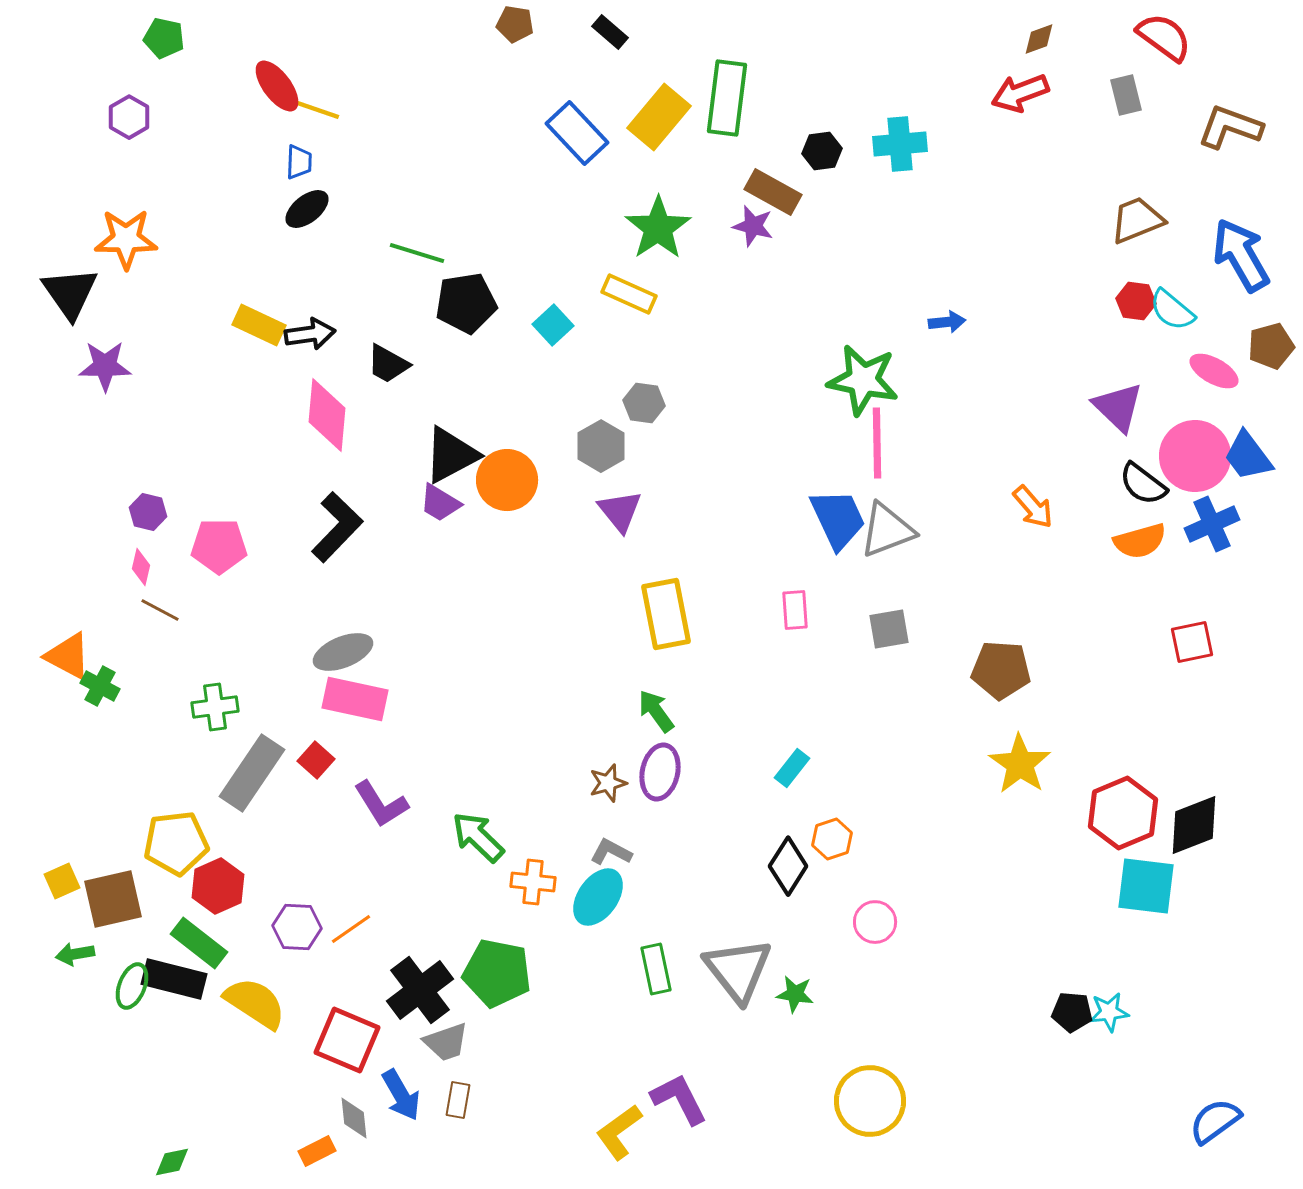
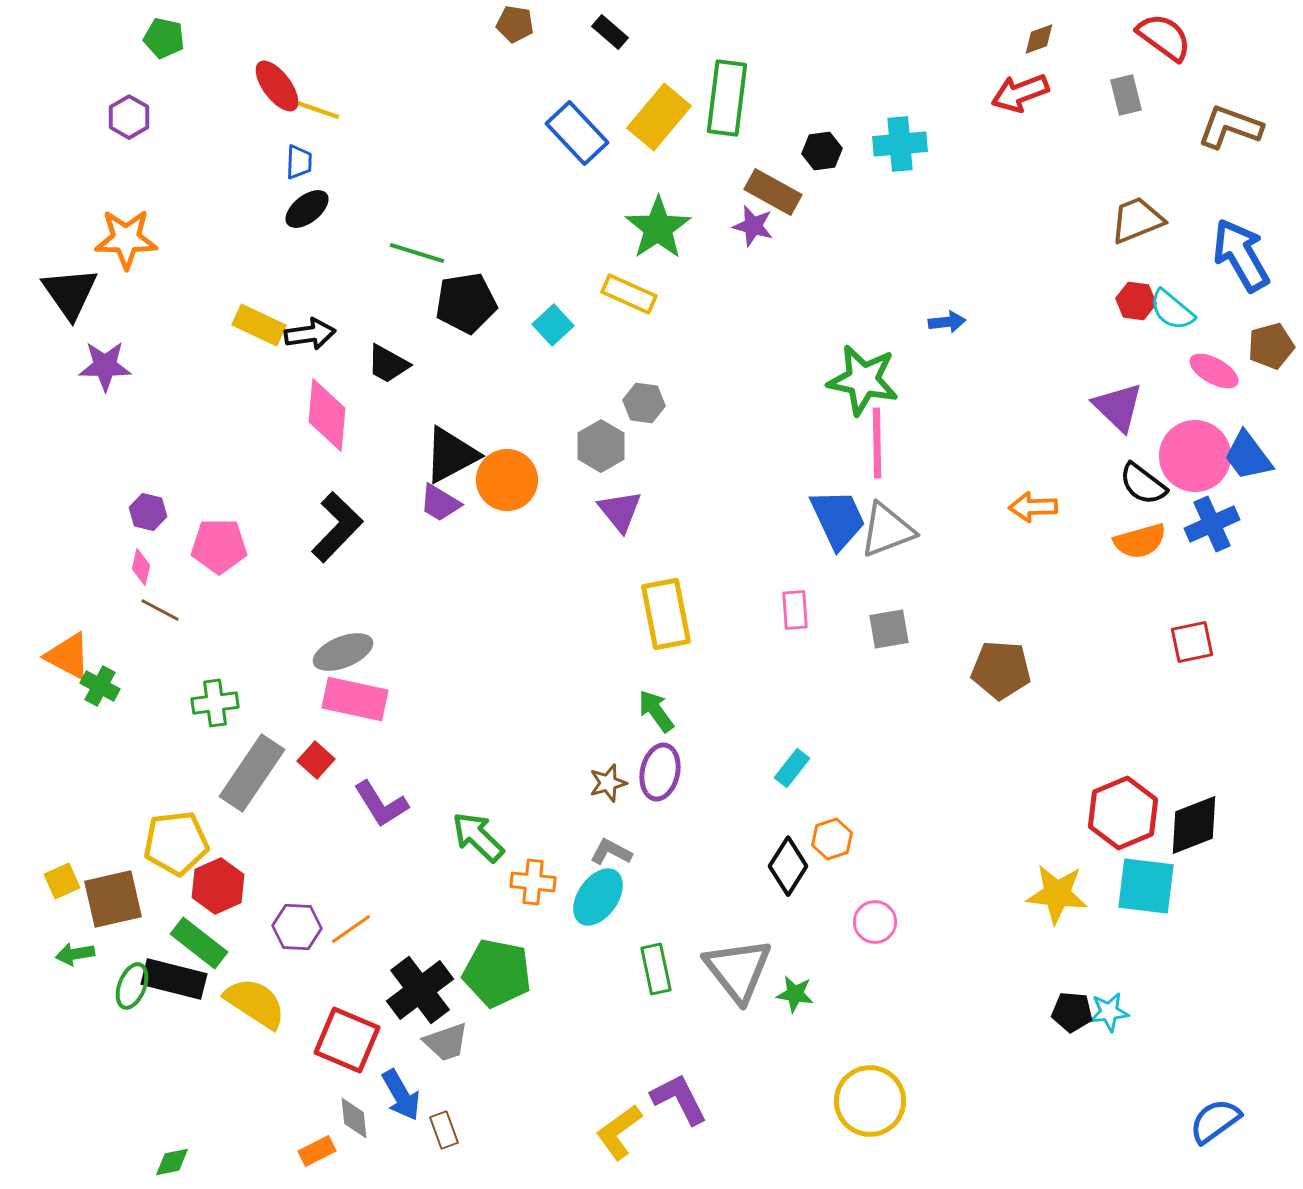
orange arrow at (1033, 507): rotated 129 degrees clockwise
green cross at (215, 707): moved 4 px up
yellow star at (1020, 764): moved 37 px right, 130 px down; rotated 28 degrees counterclockwise
brown rectangle at (458, 1100): moved 14 px left, 30 px down; rotated 30 degrees counterclockwise
